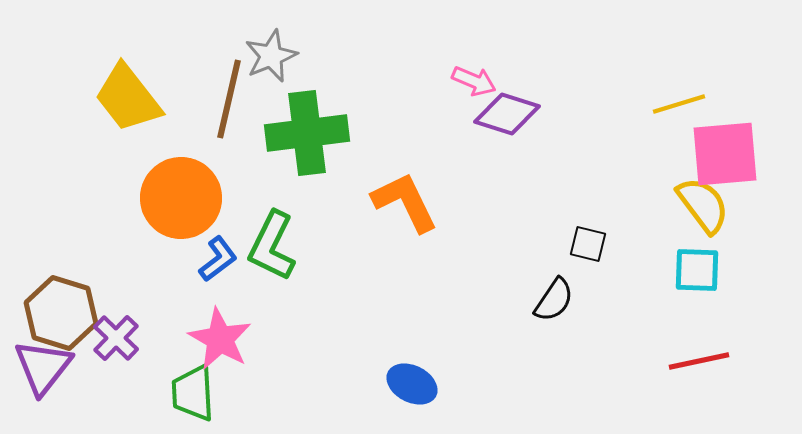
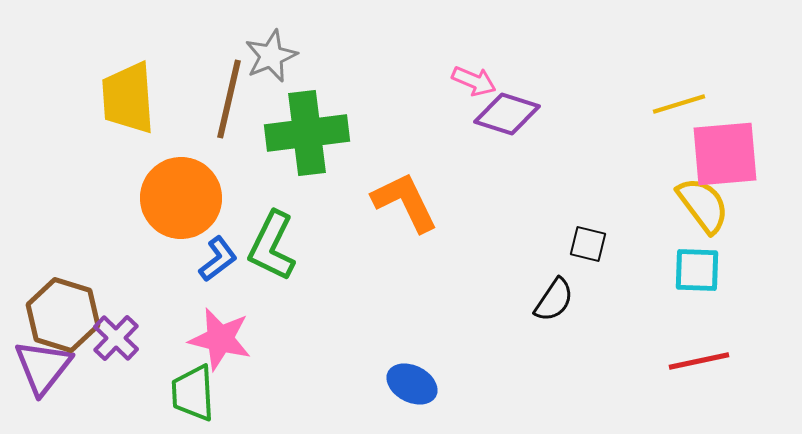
yellow trapezoid: rotated 34 degrees clockwise
brown hexagon: moved 2 px right, 2 px down
pink star: rotated 16 degrees counterclockwise
